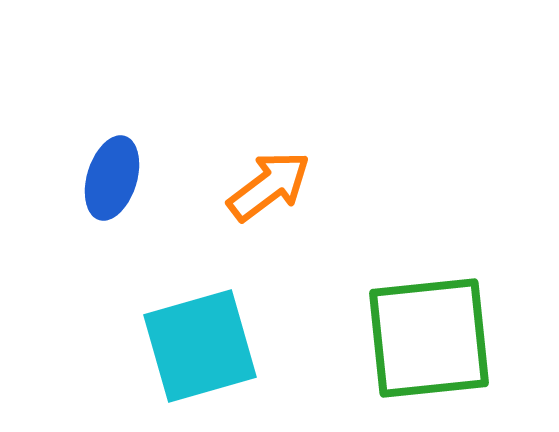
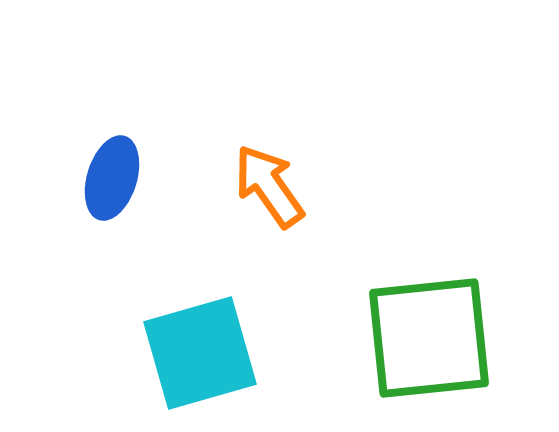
orange arrow: rotated 88 degrees counterclockwise
cyan square: moved 7 px down
